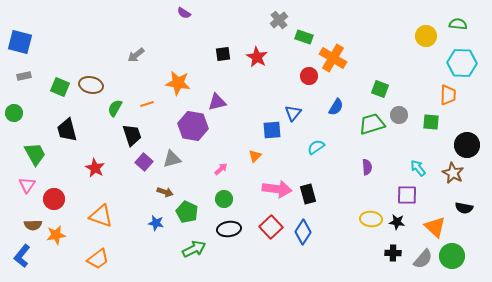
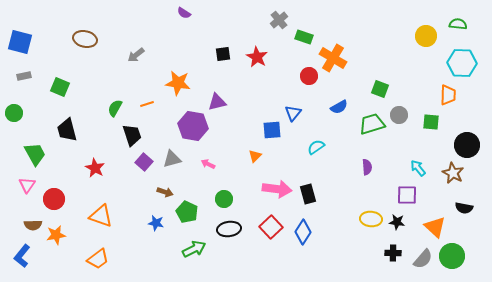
brown ellipse at (91, 85): moved 6 px left, 46 px up
blue semicircle at (336, 107): moved 3 px right; rotated 30 degrees clockwise
pink arrow at (221, 169): moved 13 px left, 5 px up; rotated 112 degrees counterclockwise
